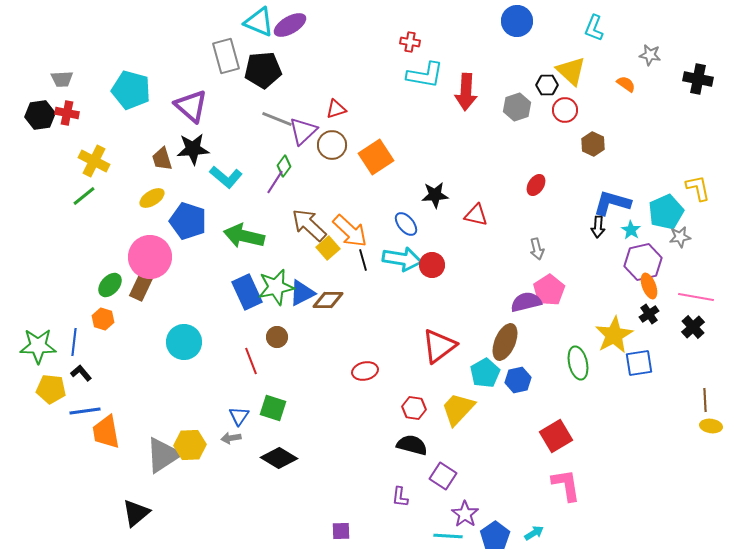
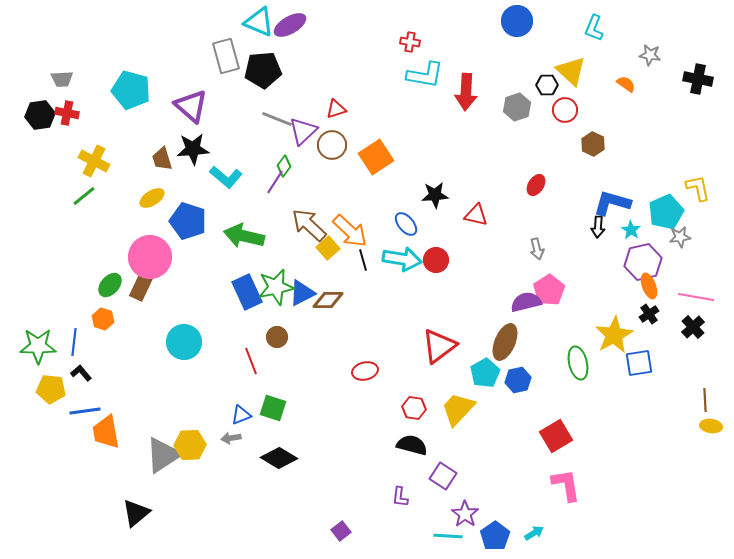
red circle at (432, 265): moved 4 px right, 5 px up
blue triangle at (239, 416): moved 2 px right, 1 px up; rotated 35 degrees clockwise
purple square at (341, 531): rotated 36 degrees counterclockwise
